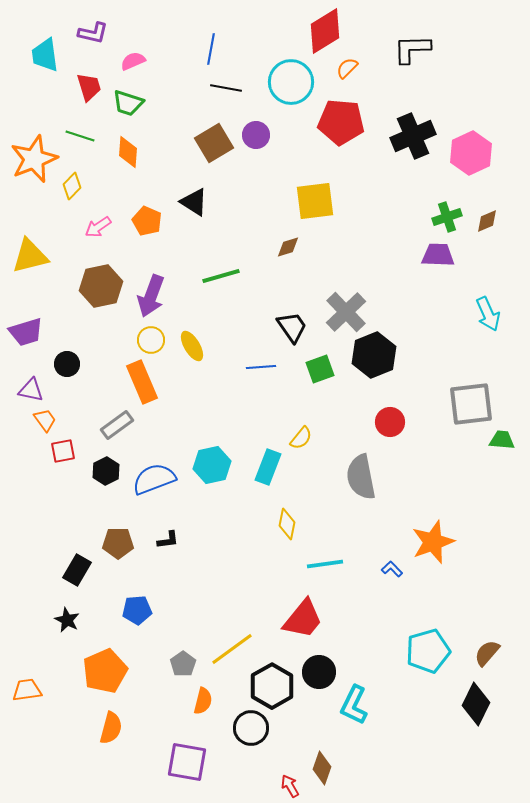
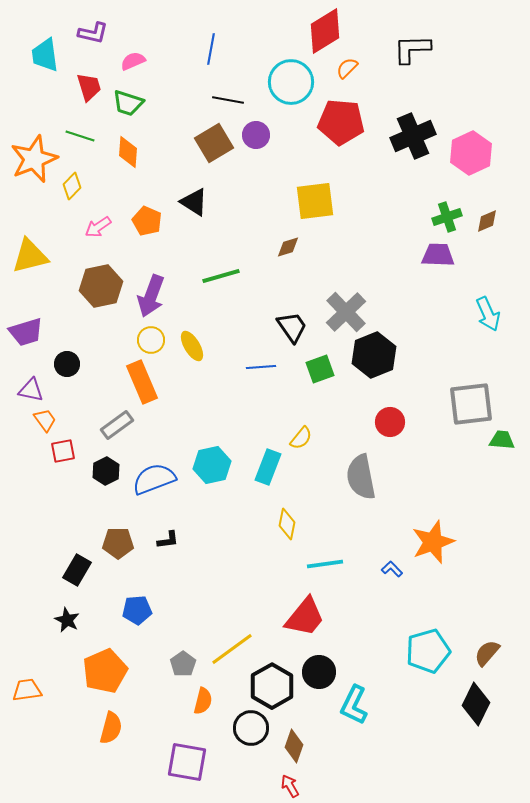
black line at (226, 88): moved 2 px right, 12 px down
red trapezoid at (303, 619): moved 2 px right, 2 px up
brown diamond at (322, 768): moved 28 px left, 22 px up
